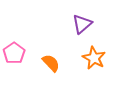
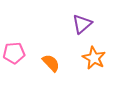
pink pentagon: rotated 30 degrees clockwise
